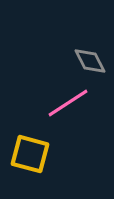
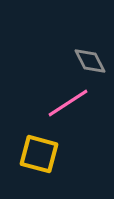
yellow square: moved 9 px right
